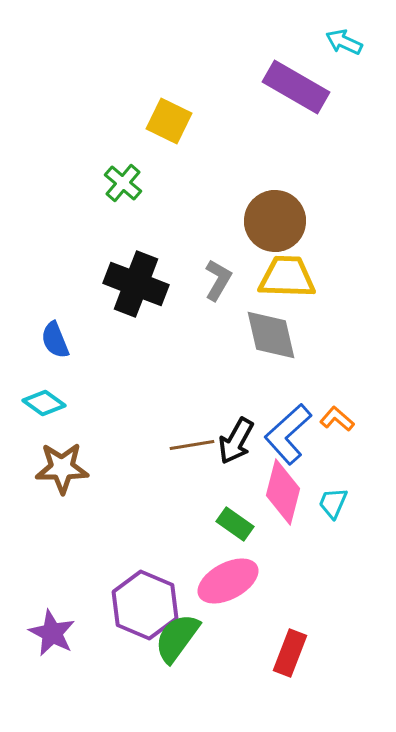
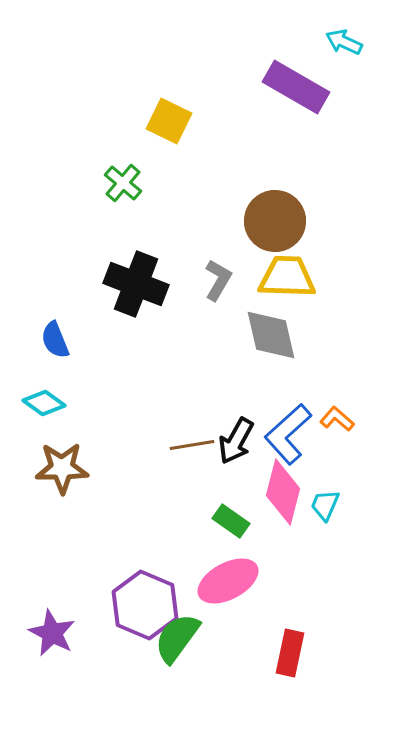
cyan trapezoid: moved 8 px left, 2 px down
green rectangle: moved 4 px left, 3 px up
red rectangle: rotated 9 degrees counterclockwise
